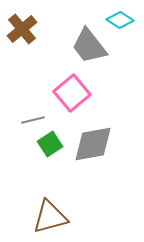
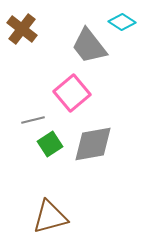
cyan diamond: moved 2 px right, 2 px down
brown cross: rotated 12 degrees counterclockwise
